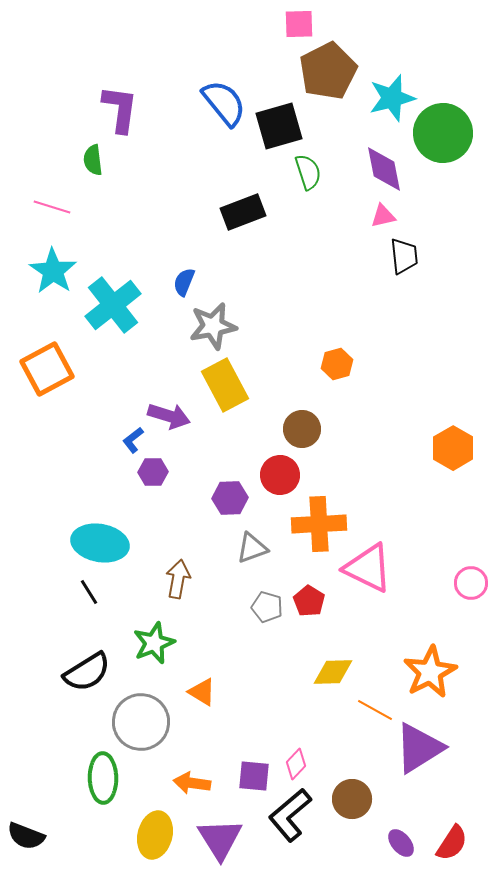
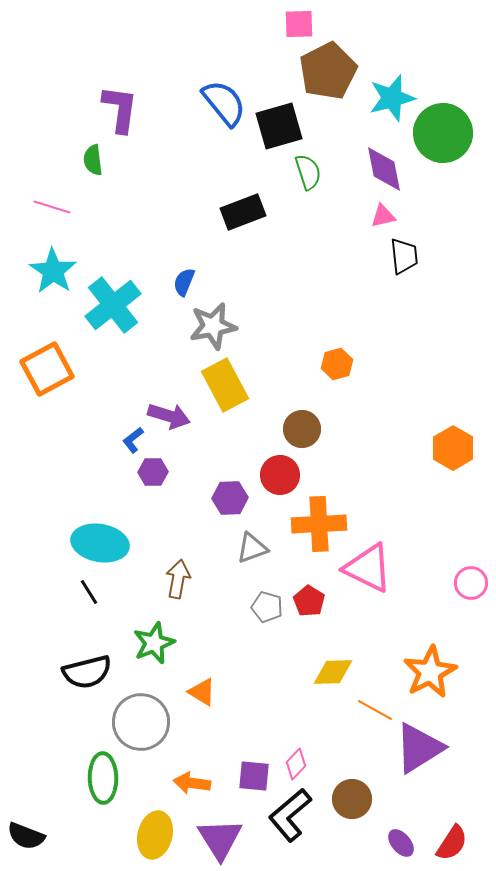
black semicircle at (87, 672): rotated 18 degrees clockwise
